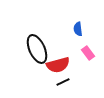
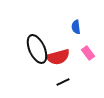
blue semicircle: moved 2 px left, 2 px up
red semicircle: moved 8 px up
